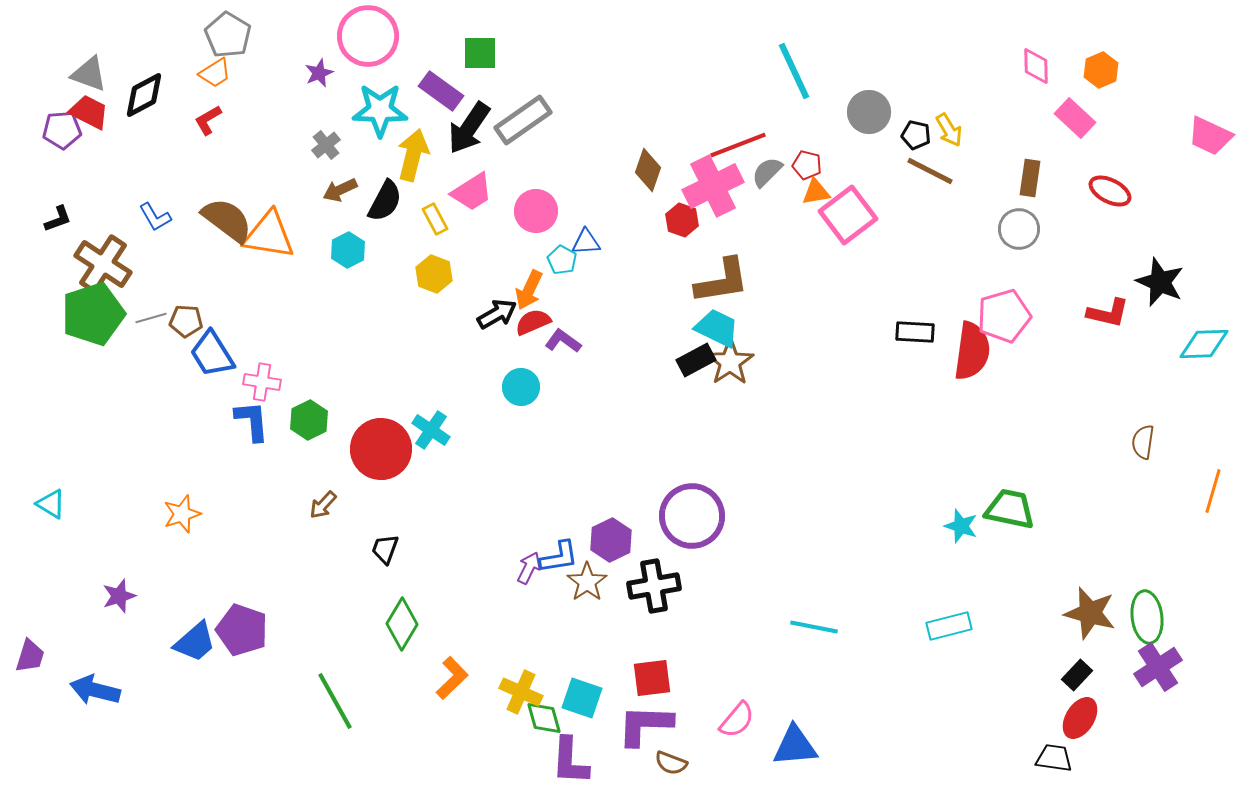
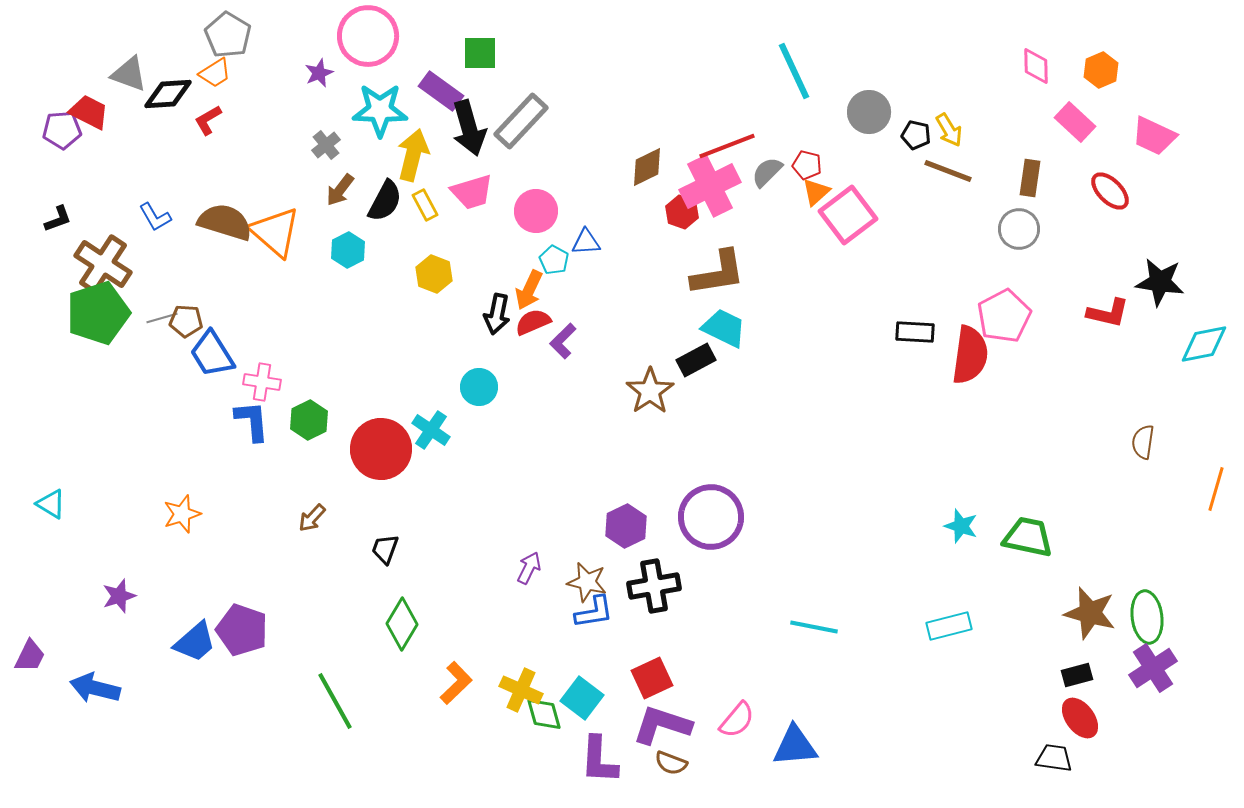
gray triangle at (89, 74): moved 40 px right
black diamond at (144, 95): moved 24 px right, 1 px up; rotated 24 degrees clockwise
pink rectangle at (1075, 118): moved 4 px down
gray rectangle at (523, 120): moved 2 px left, 1 px down; rotated 12 degrees counterclockwise
black arrow at (469, 128): rotated 50 degrees counterclockwise
pink trapezoid at (1210, 136): moved 56 px left
red line at (738, 145): moved 11 px left, 1 px down
brown diamond at (648, 170): moved 1 px left, 3 px up; rotated 45 degrees clockwise
brown line at (930, 171): moved 18 px right; rotated 6 degrees counterclockwise
pink cross at (713, 186): moved 3 px left
brown arrow at (340, 190): rotated 28 degrees counterclockwise
red ellipse at (1110, 191): rotated 18 degrees clockwise
pink trapezoid at (472, 192): rotated 15 degrees clockwise
orange triangle at (816, 192): rotated 32 degrees counterclockwise
yellow rectangle at (435, 219): moved 10 px left, 14 px up
brown semicircle at (227, 220): moved 2 px left, 2 px down; rotated 20 degrees counterclockwise
red hexagon at (682, 220): moved 8 px up
orange triangle at (269, 235): moved 6 px right, 3 px up; rotated 32 degrees clockwise
cyan pentagon at (562, 260): moved 8 px left
brown L-shape at (722, 281): moved 4 px left, 8 px up
black star at (1160, 282): rotated 15 degrees counterclockwise
green pentagon at (93, 314): moved 5 px right, 1 px up
black arrow at (497, 314): rotated 132 degrees clockwise
pink pentagon at (1004, 316): rotated 12 degrees counterclockwise
gray line at (151, 318): moved 11 px right
cyan trapezoid at (717, 328): moved 7 px right
purple L-shape at (563, 341): rotated 81 degrees counterclockwise
cyan diamond at (1204, 344): rotated 9 degrees counterclockwise
red semicircle at (972, 351): moved 2 px left, 4 px down
brown star at (730, 362): moved 80 px left, 29 px down
cyan circle at (521, 387): moved 42 px left
orange line at (1213, 491): moved 3 px right, 2 px up
brown arrow at (323, 505): moved 11 px left, 13 px down
green trapezoid at (1010, 509): moved 18 px right, 28 px down
purple circle at (692, 516): moved 19 px right, 1 px down
purple hexagon at (611, 540): moved 15 px right, 14 px up
blue L-shape at (559, 557): moved 35 px right, 55 px down
brown star at (587, 582): rotated 24 degrees counterclockwise
purple trapezoid at (30, 656): rotated 9 degrees clockwise
purple cross at (1158, 667): moved 5 px left, 1 px down
black rectangle at (1077, 675): rotated 32 degrees clockwise
orange L-shape at (452, 678): moved 4 px right, 5 px down
red square at (652, 678): rotated 18 degrees counterclockwise
blue arrow at (95, 690): moved 2 px up
yellow cross at (521, 692): moved 2 px up
cyan square at (582, 698): rotated 18 degrees clockwise
green diamond at (544, 718): moved 4 px up
red ellipse at (1080, 718): rotated 69 degrees counterclockwise
purple L-shape at (645, 725): moved 17 px right; rotated 16 degrees clockwise
purple L-shape at (570, 761): moved 29 px right, 1 px up
